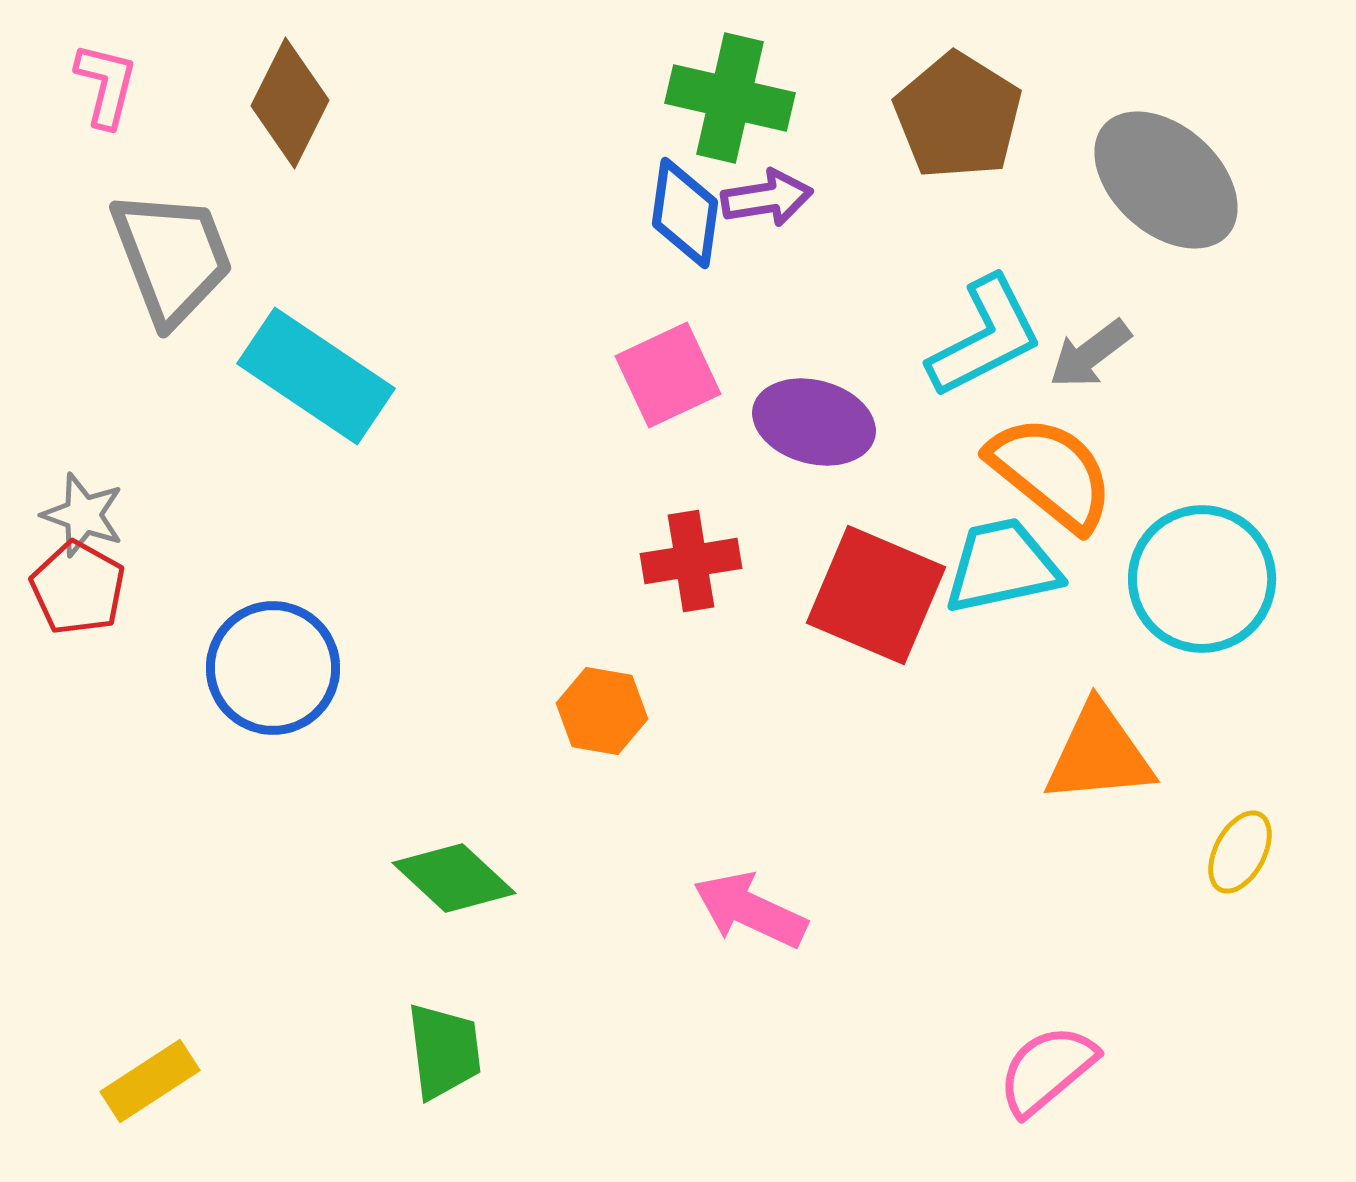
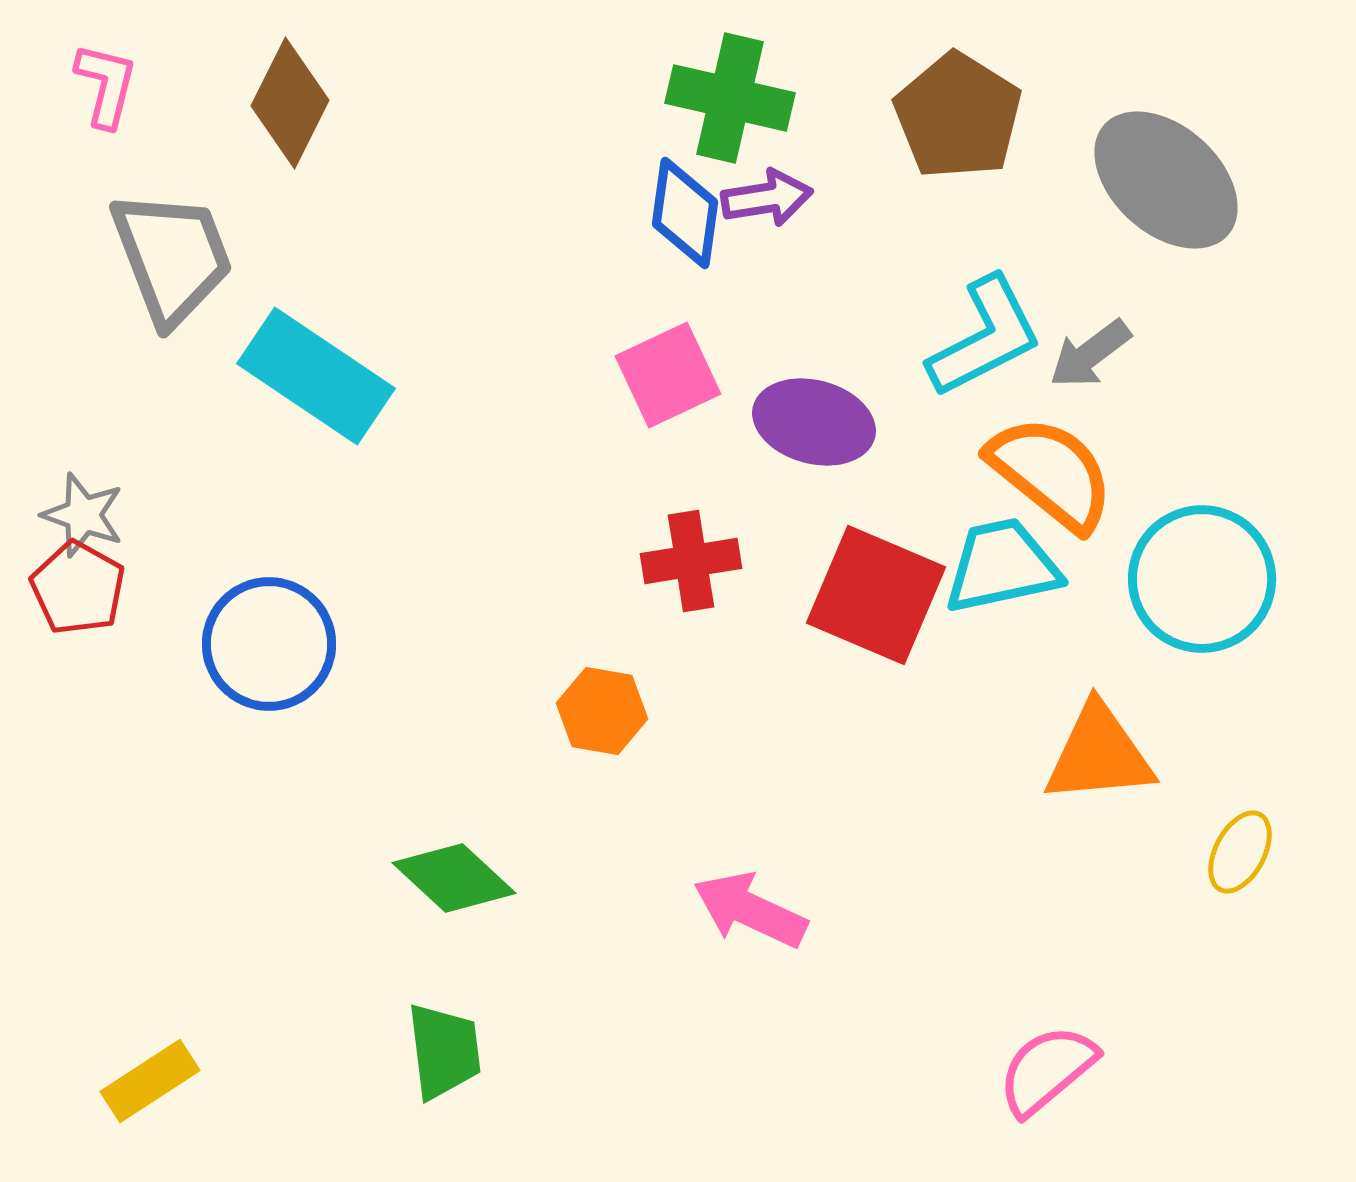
blue circle: moved 4 px left, 24 px up
